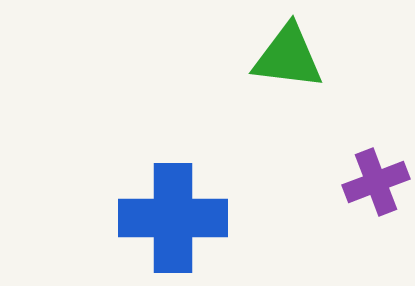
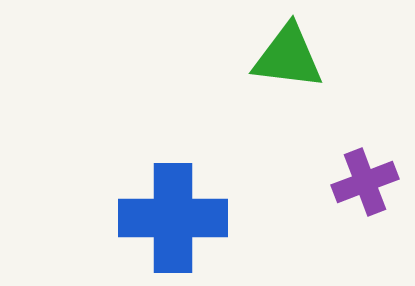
purple cross: moved 11 px left
